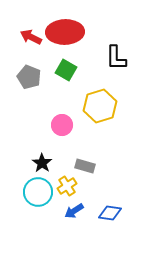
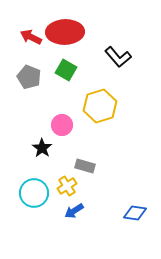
black L-shape: moved 2 px right, 1 px up; rotated 40 degrees counterclockwise
black star: moved 15 px up
cyan circle: moved 4 px left, 1 px down
blue diamond: moved 25 px right
